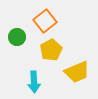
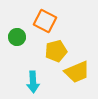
orange square: rotated 25 degrees counterclockwise
yellow pentagon: moved 5 px right, 1 px down; rotated 15 degrees clockwise
cyan arrow: moved 1 px left
